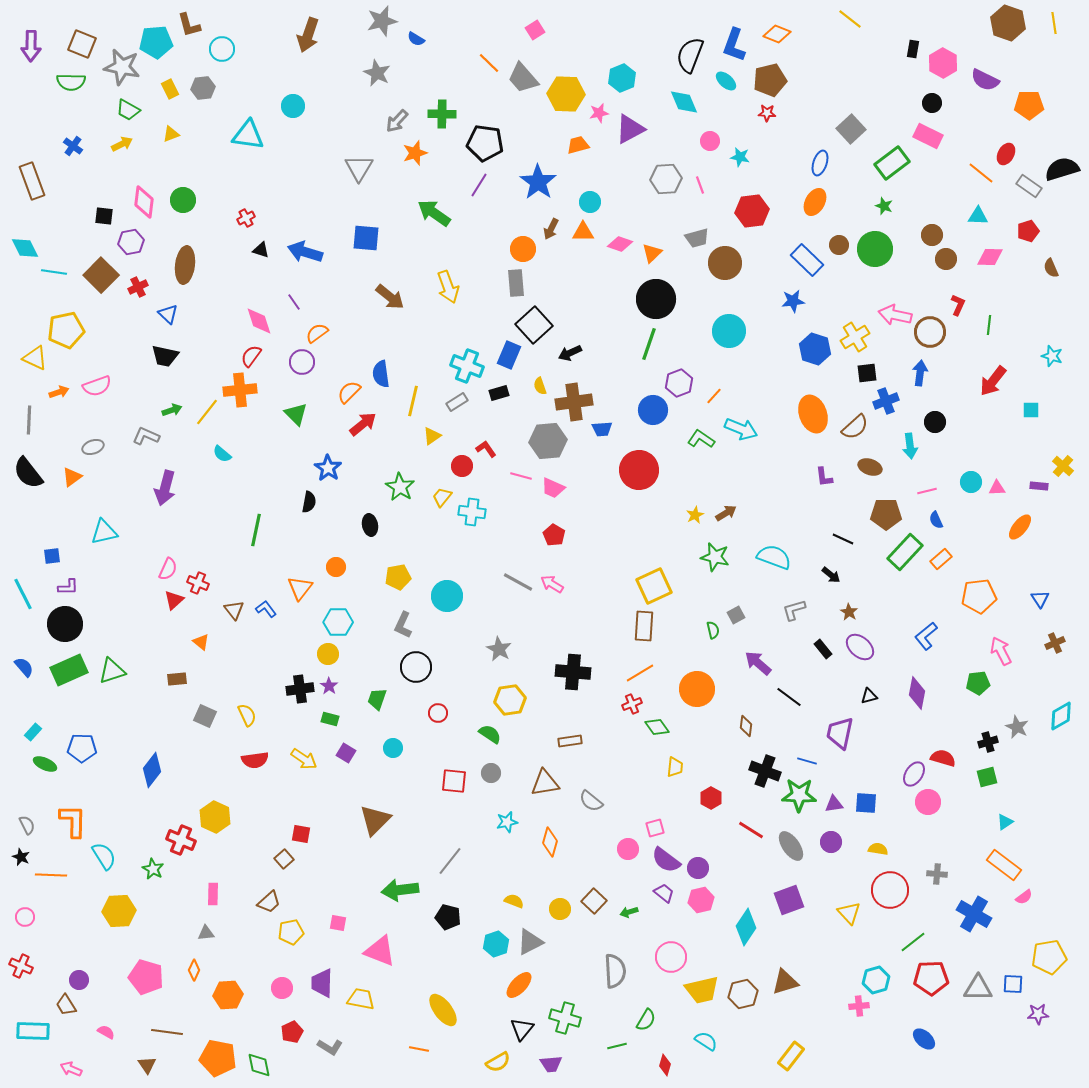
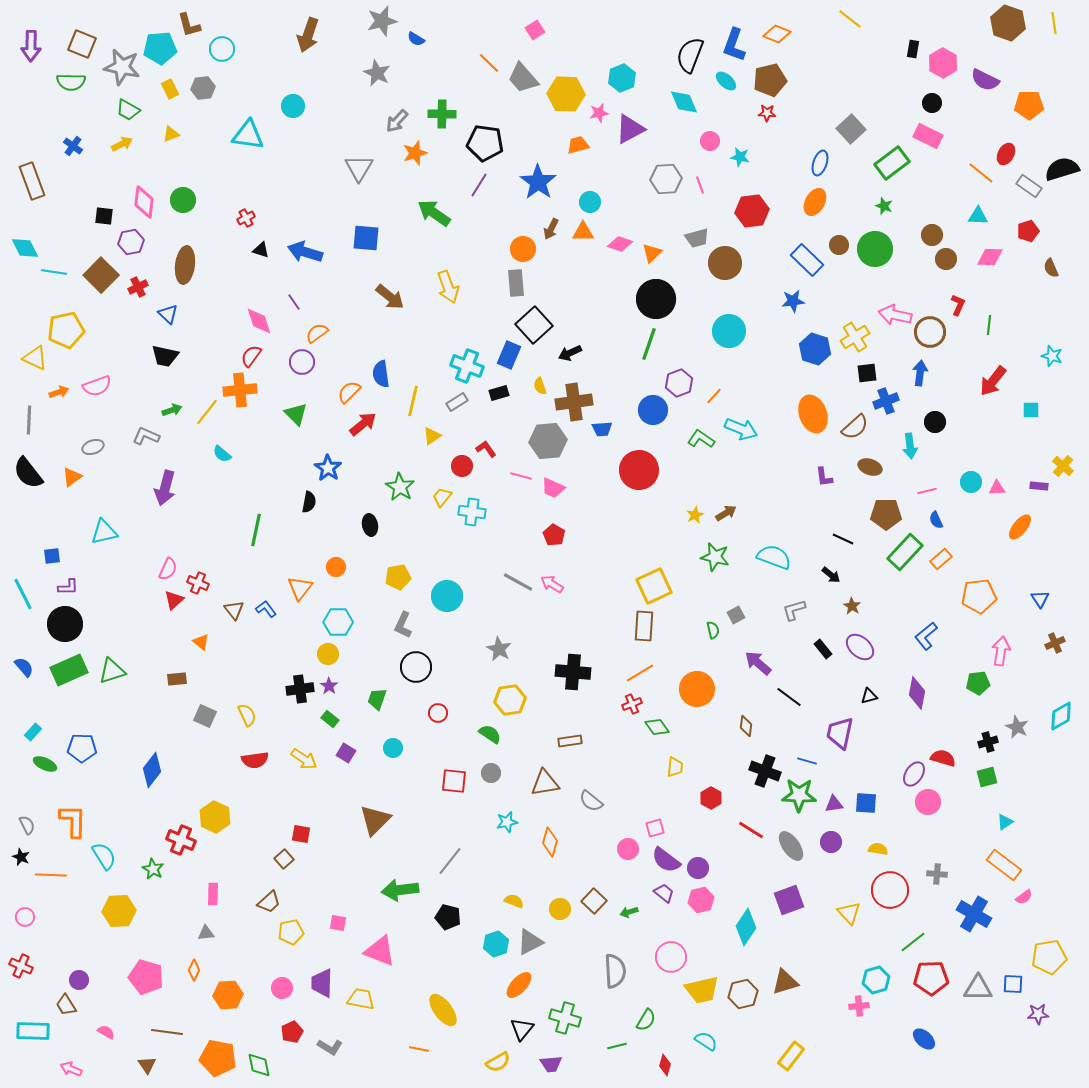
cyan pentagon at (156, 42): moved 4 px right, 6 px down
brown star at (849, 612): moved 3 px right, 6 px up
pink arrow at (1001, 651): rotated 36 degrees clockwise
green rectangle at (330, 719): rotated 24 degrees clockwise
